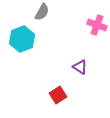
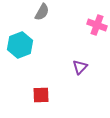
cyan hexagon: moved 2 px left, 6 px down
purple triangle: rotated 42 degrees clockwise
red square: moved 17 px left; rotated 30 degrees clockwise
